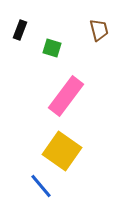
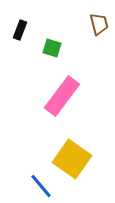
brown trapezoid: moved 6 px up
pink rectangle: moved 4 px left
yellow square: moved 10 px right, 8 px down
